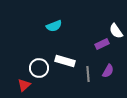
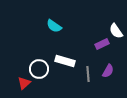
cyan semicircle: rotated 56 degrees clockwise
white circle: moved 1 px down
red triangle: moved 2 px up
